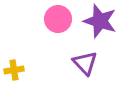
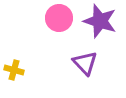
pink circle: moved 1 px right, 1 px up
yellow cross: rotated 24 degrees clockwise
